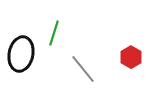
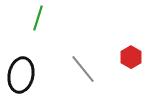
green line: moved 16 px left, 15 px up
black ellipse: moved 21 px down
